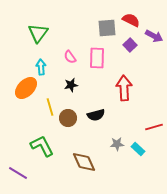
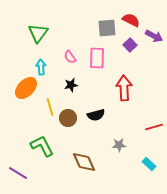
gray star: moved 2 px right, 1 px down
cyan rectangle: moved 11 px right, 15 px down
